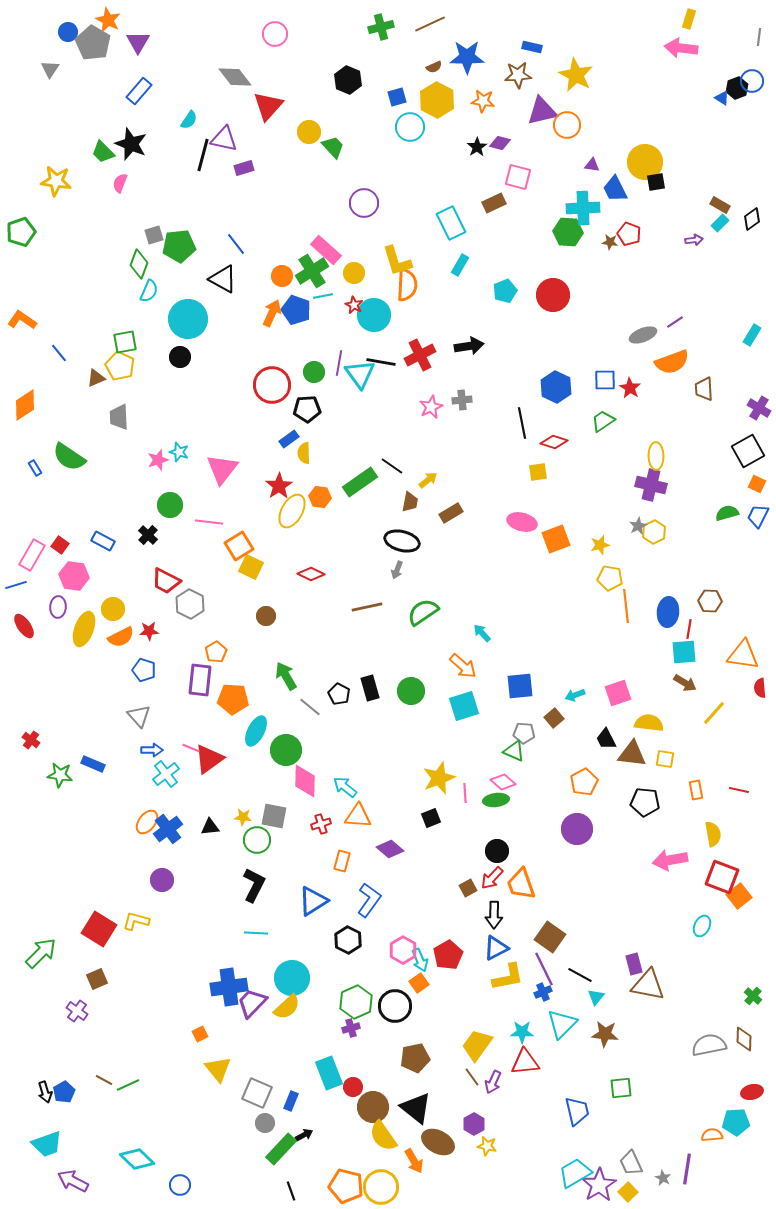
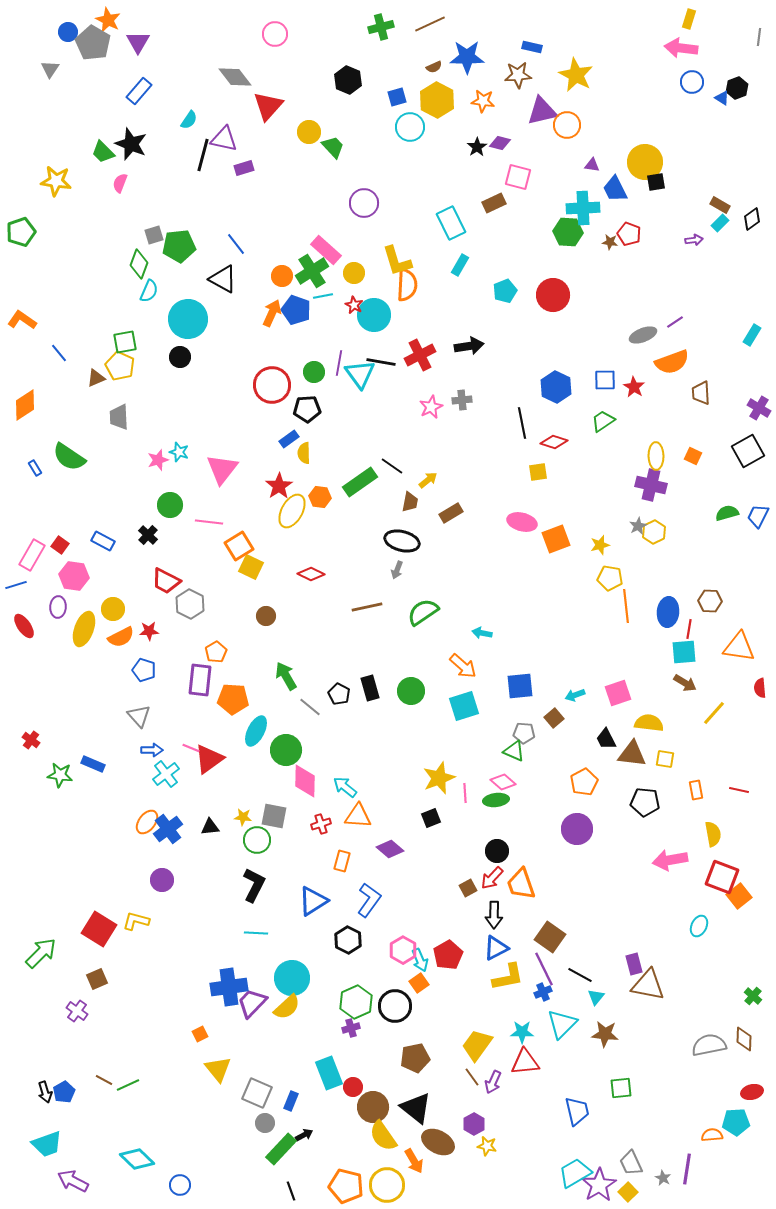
blue circle at (752, 81): moved 60 px left, 1 px down
red star at (630, 388): moved 4 px right, 1 px up
brown trapezoid at (704, 389): moved 3 px left, 4 px down
orange square at (757, 484): moved 64 px left, 28 px up
cyan arrow at (482, 633): rotated 36 degrees counterclockwise
orange triangle at (743, 655): moved 4 px left, 8 px up
cyan ellipse at (702, 926): moved 3 px left
yellow circle at (381, 1187): moved 6 px right, 2 px up
